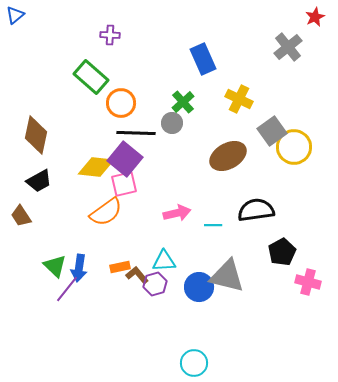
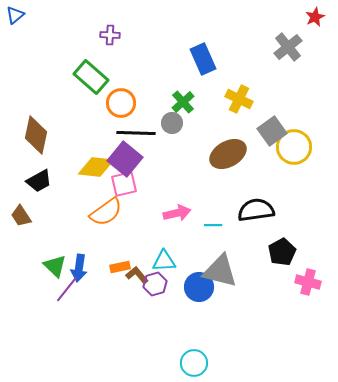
brown ellipse: moved 2 px up
gray triangle: moved 7 px left, 5 px up
